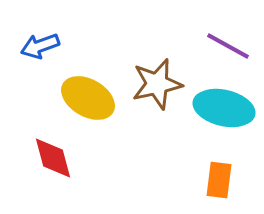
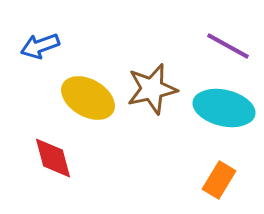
brown star: moved 5 px left, 5 px down
orange rectangle: rotated 24 degrees clockwise
